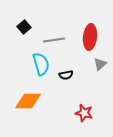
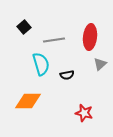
black semicircle: moved 1 px right
